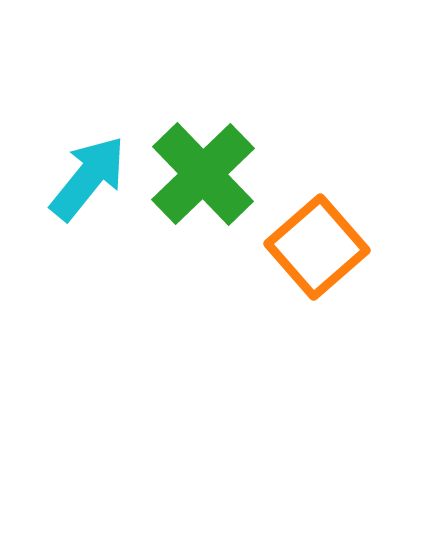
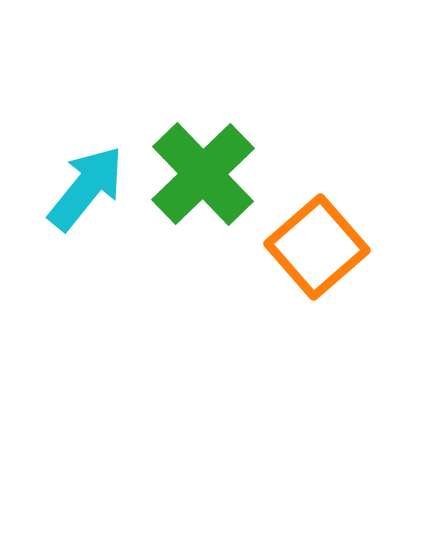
cyan arrow: moved 2 px left, 10 px down
